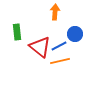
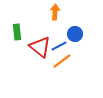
orange line: moved 2 px right; rotated 24 degrees counterclockwise
